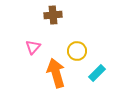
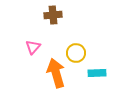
yellow circle: moved 1 px left, 2 px down
cyan rectangle: rotated 42 degrees clockwise
